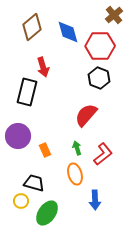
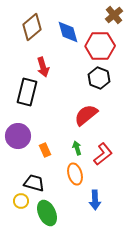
red semicircle: rotated 10 degrees clockwise
green ellipse: rotated 60 degrees counterclockwise
